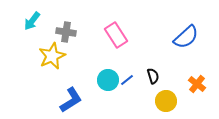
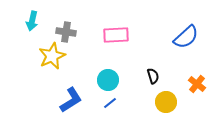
cyan arrow: rotated 24 degrees counterclockwise
pink rectangle: rotated 60 degrees counterclockwise
blue line: moved 17 px left, 23 px down
yellow circle: moved 1 px down
